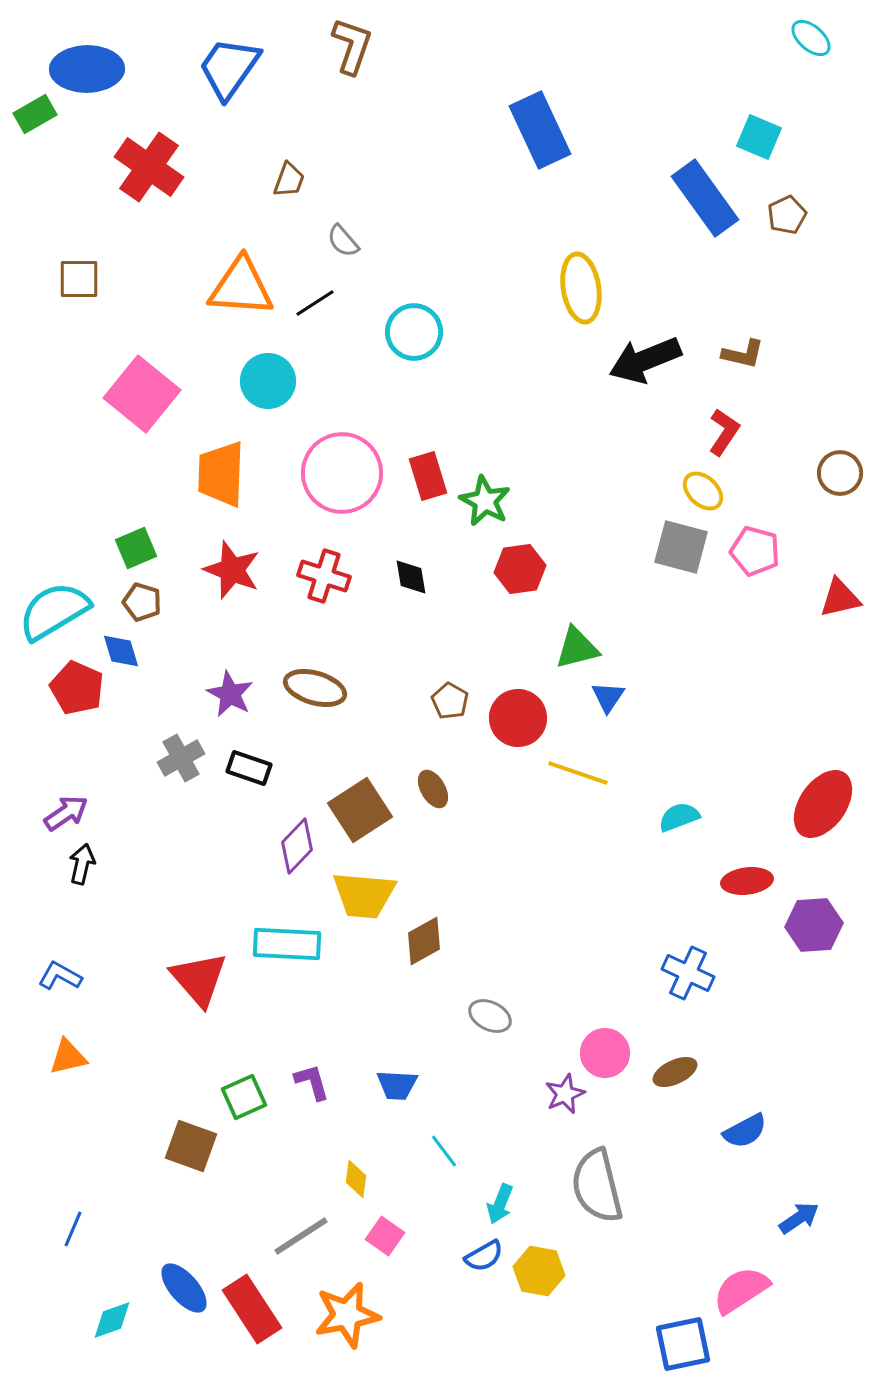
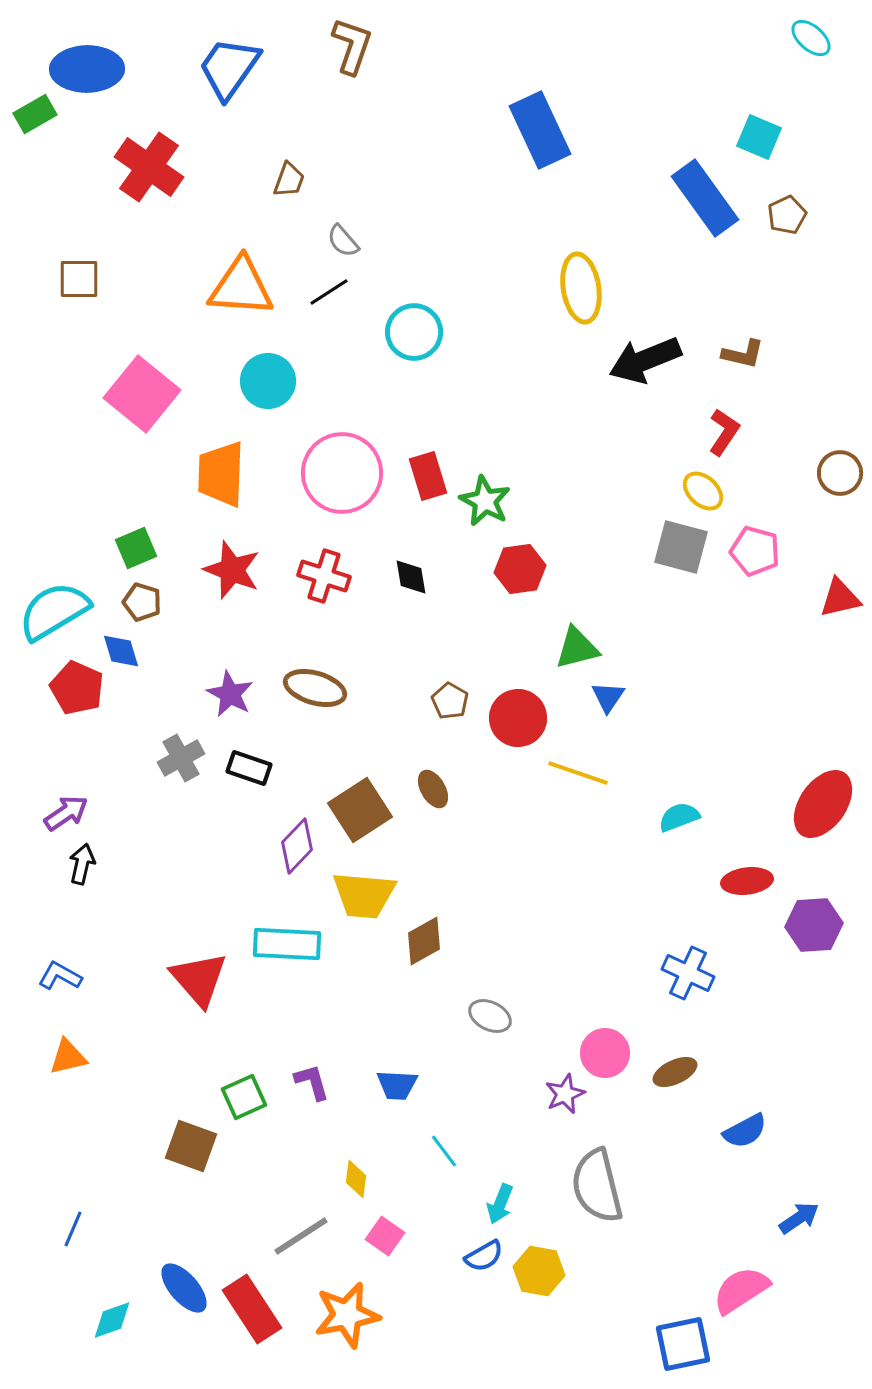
black line at (315, 303): moved 14 px right, 11 px up
